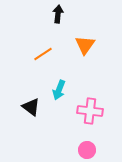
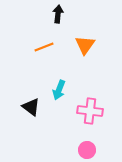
orange line: moved 1 px right, 7 px up; rotated 12 degrees clockwise
